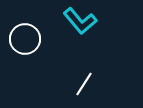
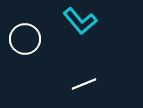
white line: rotated 35 degrees clockwise
